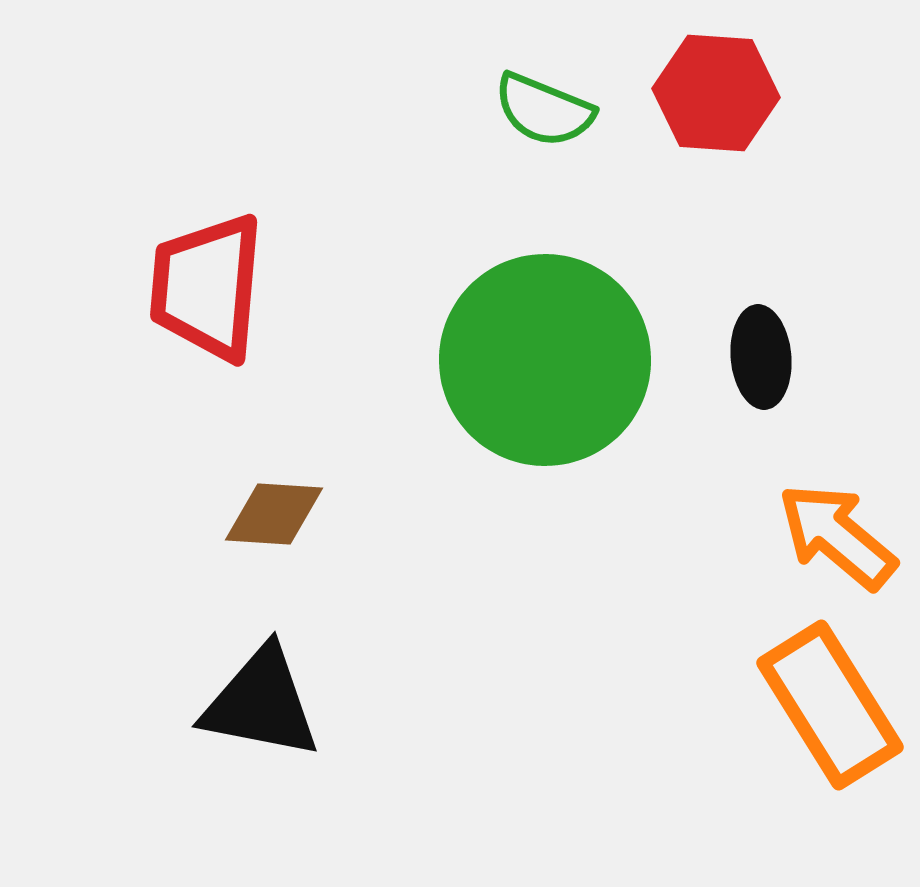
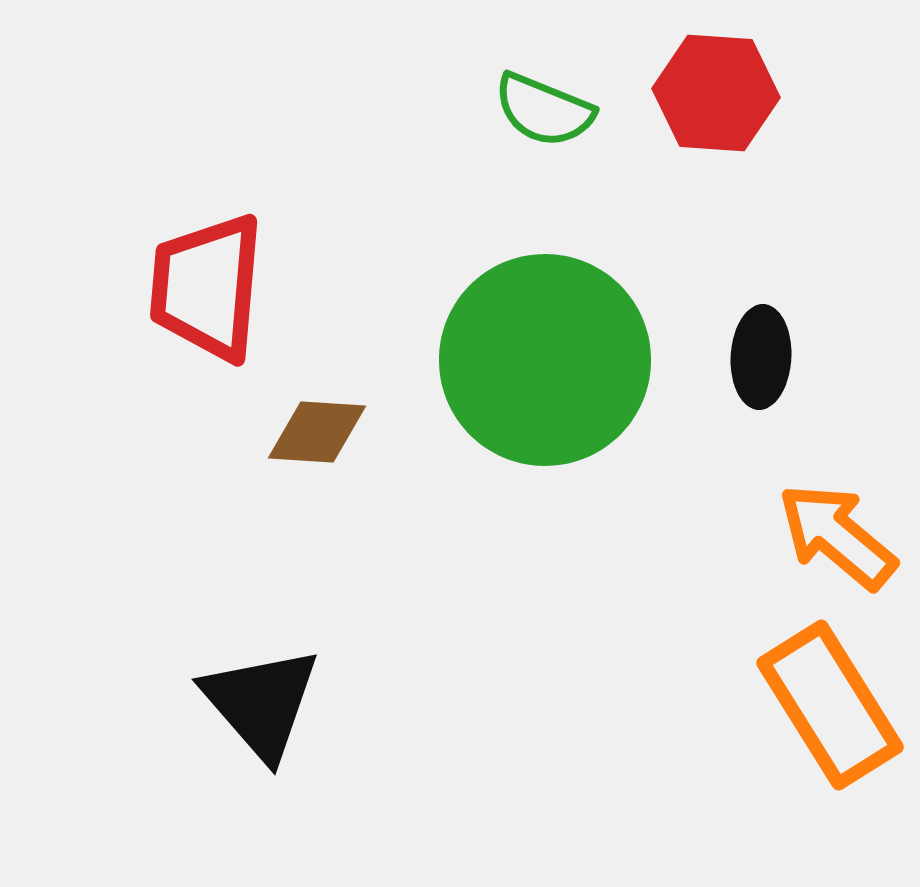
black ellipse: rotated 8 degrees clockwise
brown diamond: moved 43 px right, 82 px up
black triangle: rotated 38 degrees clockwise
